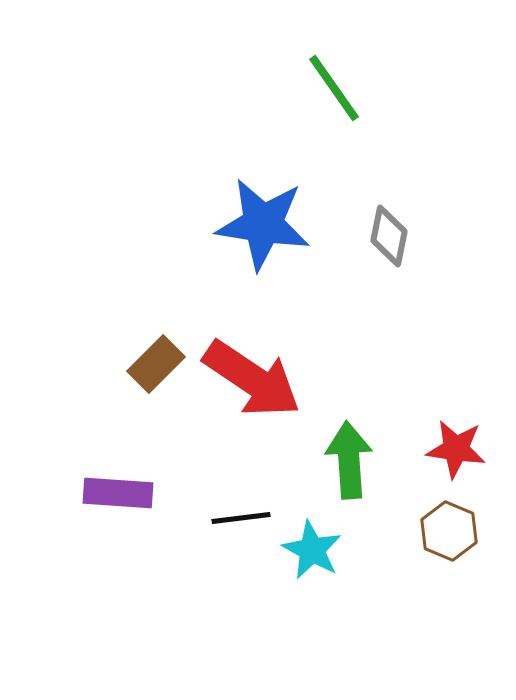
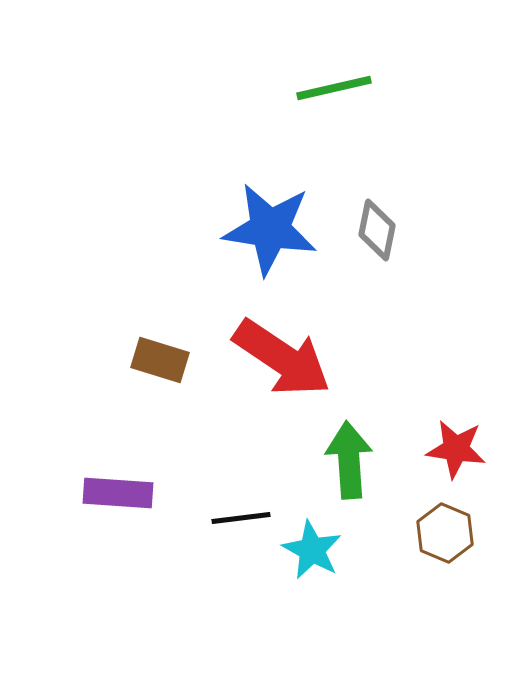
green line: rotated 68 degrees counterclockwise
blue star: moved 7 px right, 5 px down
gray diamond: moved 12 px left, 6 px up
brown rectangle: moved 4 px right, 4 px up; rotated 62 degrees clockwise
red arrow: moved 30 px right, 21 px up
brown hexagon: moved 4 px left, 2 px down
